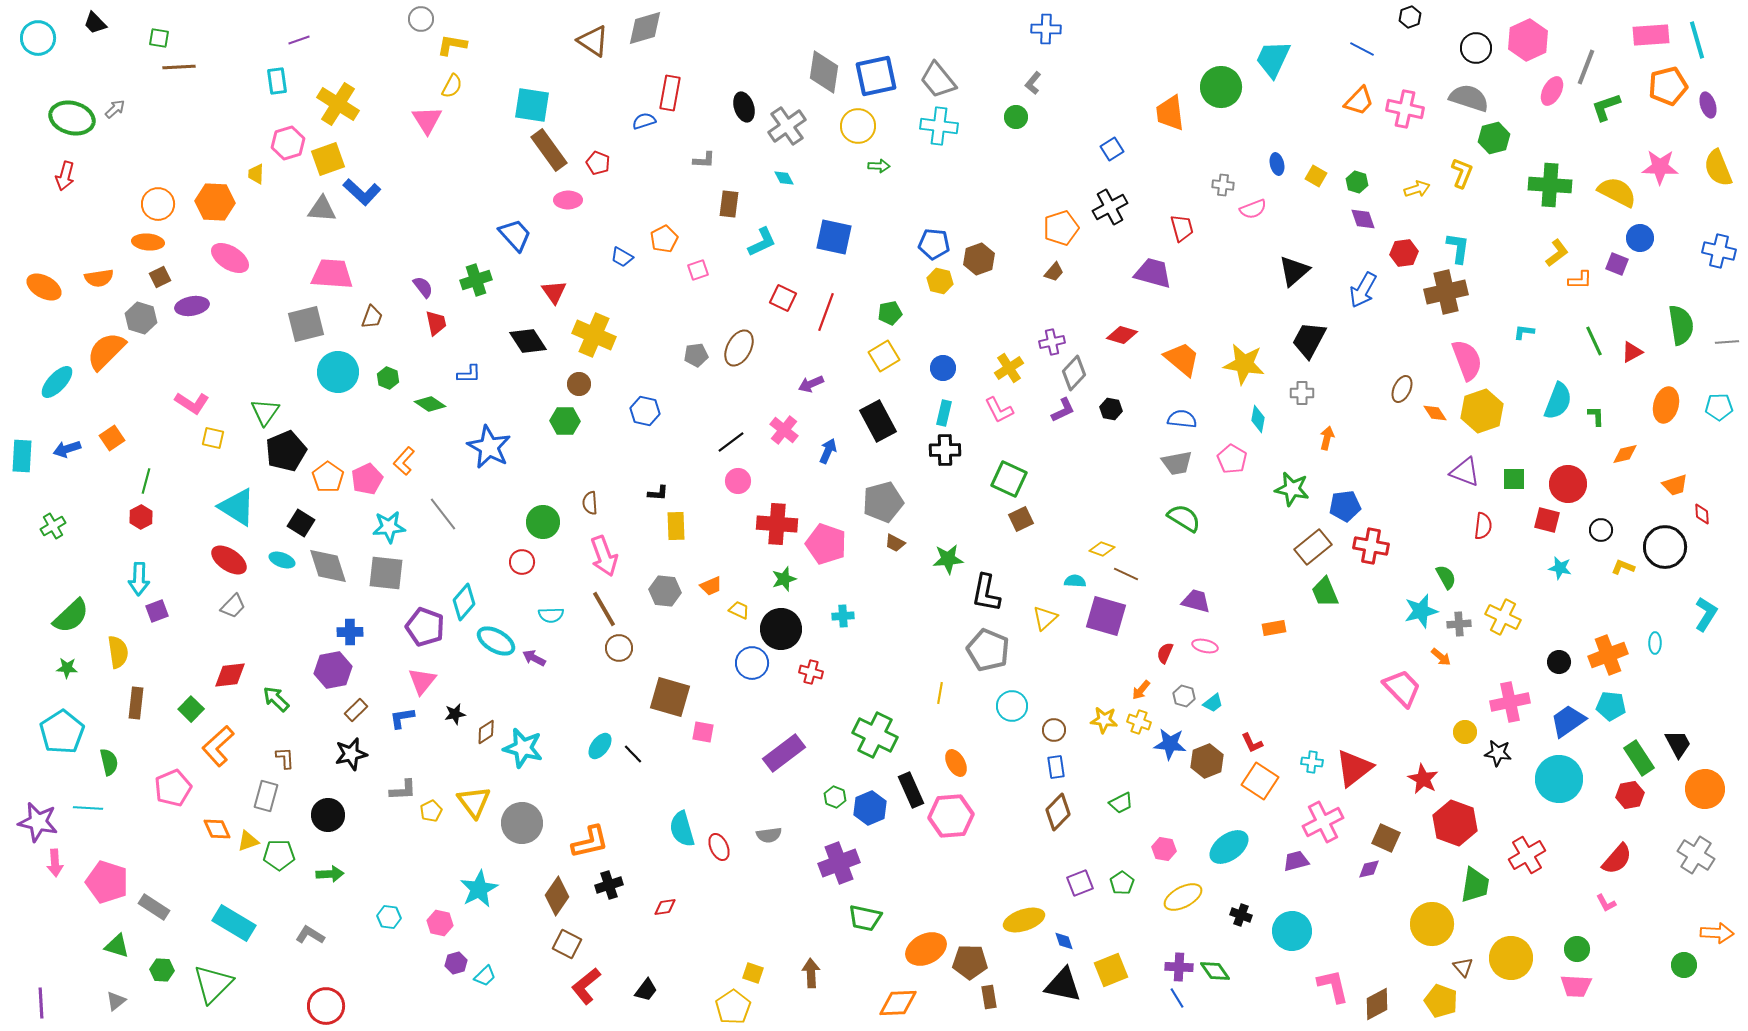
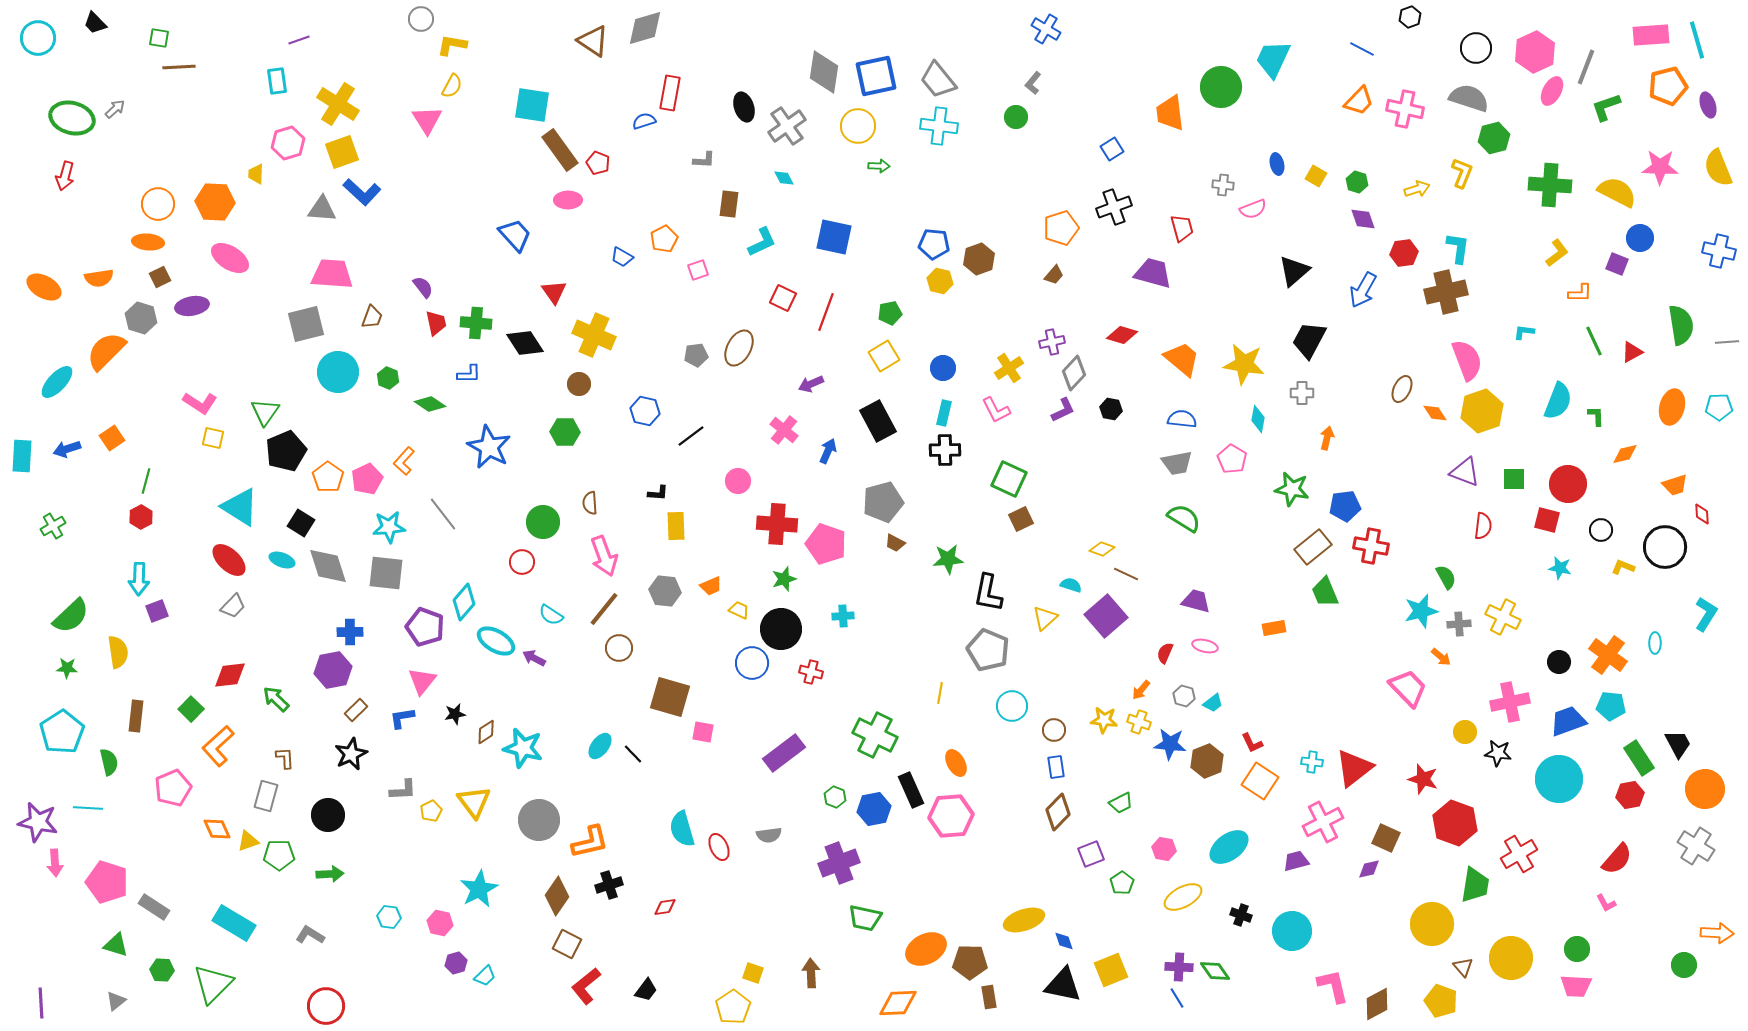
blue cross at (1046, 29): rotated 28 degrees clockwise
pink hexagon at (1528, 40): moved 7 px right, 12 px down
brown rectangle at (549, 150): moved 11 px right
yellow square at (328, 159): moved 14 px right, 7 px up
black cross at (1110, 207): moved 4 px right; rotated 8 degrees clockwise
brown trapezoid at (1054, 272): moved 3 px down
green cross at (476, 280): moved 43 px down; rotated 24 degrees clockwise
orange L-shape at (1580, 280): moved 13 px down
black diamond at (528, 341): moved 3 px left, 2 px down
pink L-shape at (192, 403): moved 8 px right
orange ellipse at (1666, 405): moved 6 px right, 2 px down
pink L-shape at (999, 410): moved 3 px left
green hexagon at (565, 421): moved 11 px down
black line at (731, 442): moved 40 px left, 6 px up
cyan triangle at (237, 507): moved 3 px right
red ellipse at (229, 560): rotated 9 degrees clockwise
cyan semicircle at (1075, 581): moved 4 px left, 4 px down; rotated 15 degrees clockwise
black L-shape at (986, 593): moved 2 px right
brown line at (604, 609): rotated 69 degrees clockwise
cyan semicircle at (551, 615): rotated 35 degrees clockwise
purple square at (1106, 616): rotated 33 degrees clockwise
orange cross at (1608, 655): rotated 33 degrees counterclockwise
pink trapezoid at (1402, 688): moved 6 px right
brown rectangle at (136, 703): moved 13 px down
blue trapezoid at (1568, 721): rotated 15 degrees clockwise
black star at (351, 754): rotated 12 degrees counterclockwise
red star at (1423, 779): rotated 12 degrees counterclockwise
blue hexagon at (870, 808): moved 4 px right, 1 px down; rotated 12 degrees clockwise
gray circle at (522, 823): moved 17 px right, 3 px up
red cross at (1527, 855): moved 8 px left, 1 px up
gray cross at (1696, 855): moved 9 px up
purple square at (1080, 883): moved 11 px right, 29 px up
green triangle at (117, 946): moved 1 px left, 1 px up
